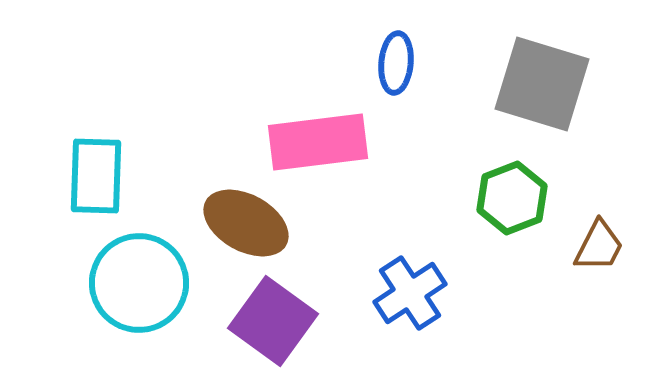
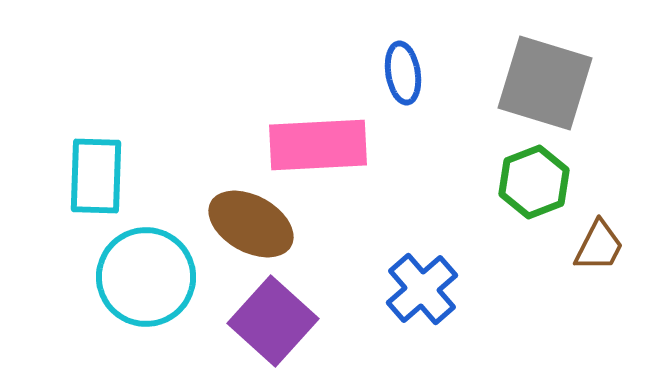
blue ellipse: moved 7 px right, 10 px down; rotated 14 degrees counterclockwise
gray square: moved 3 px right, 1 px up
pink rectangle: moved 3 px down; rotated 4 degrees clockwise
green hexagon: moved 22 px right, 16 px up
brown ellipse: moved 5 px right, 1 px down
cyan circle: moved 7 px right, 6 px up
blue cross: moved 12 px right, 4 px up; rotated 8 degrees counterclockwise
purple square: rotated 6 degrees clockwise
